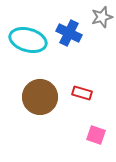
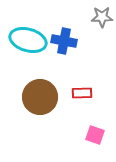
gray star: rotated 15 degrees clockwise
blue cross: moved 5 px left, 8 px down; rotated 15 degrees counterclockwise
red rectangle: rotated 18 degrees counterclockwise
pink square: moved 1 px left
